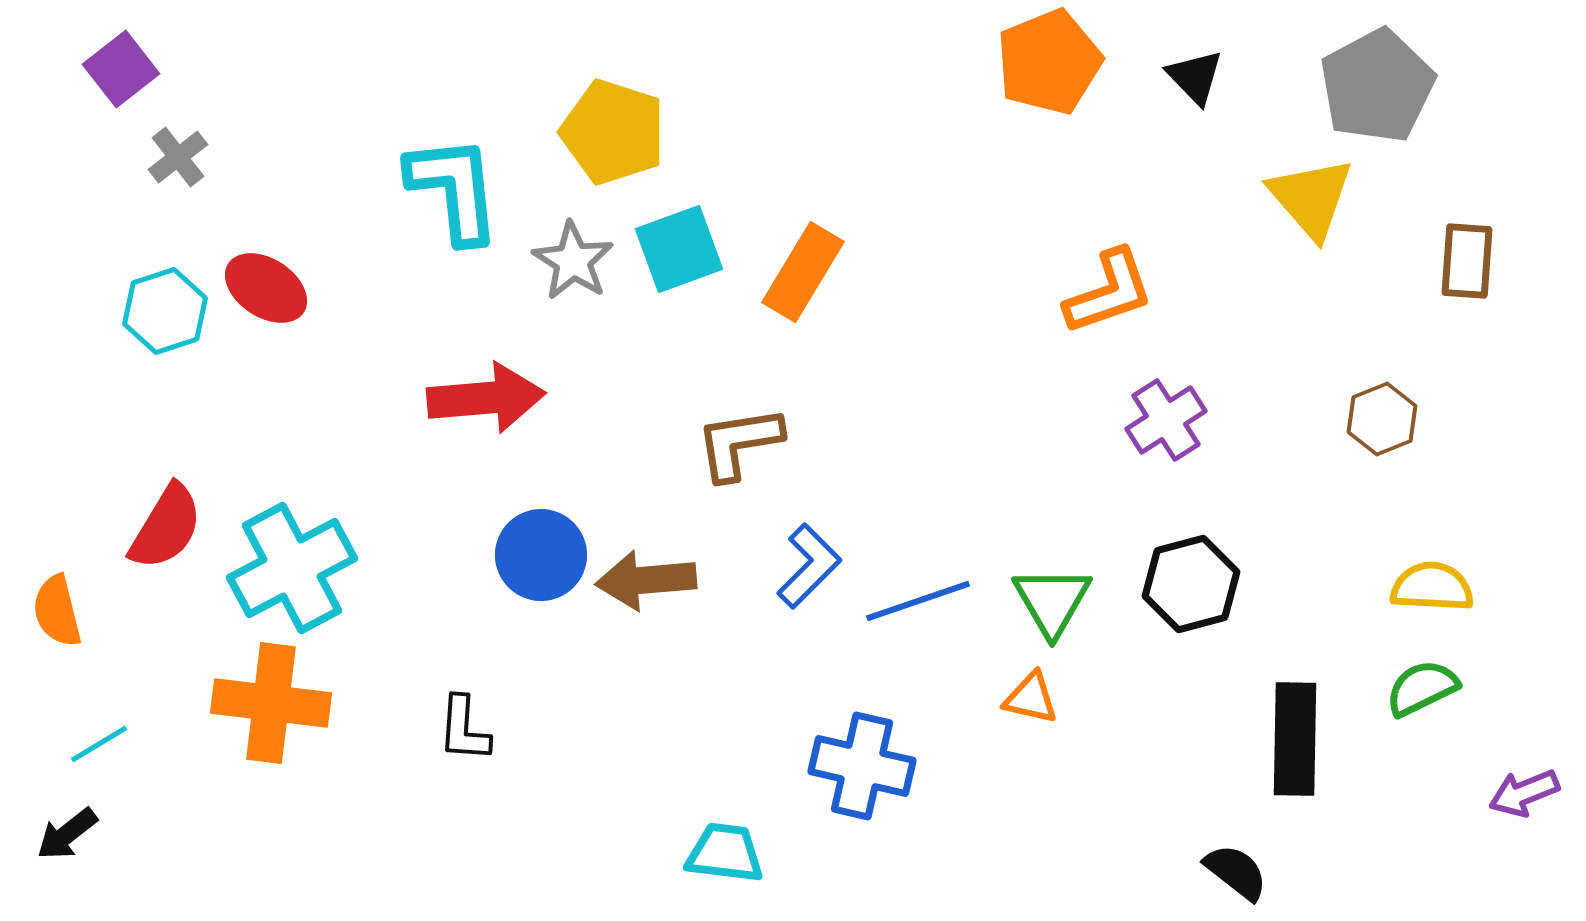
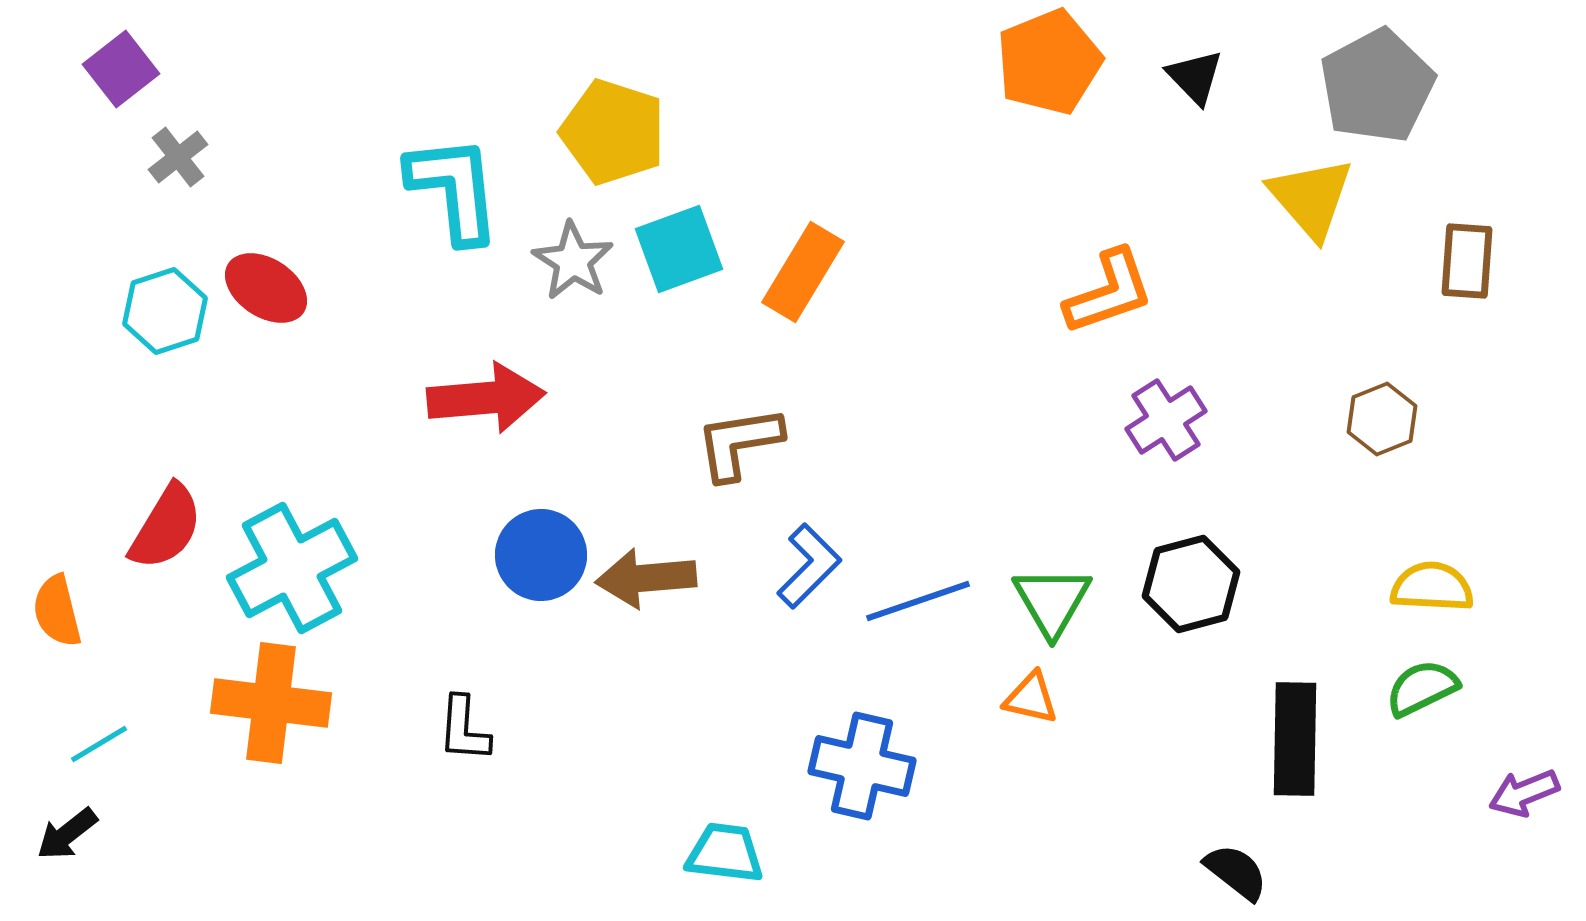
brown arrow: moved 2 px up
